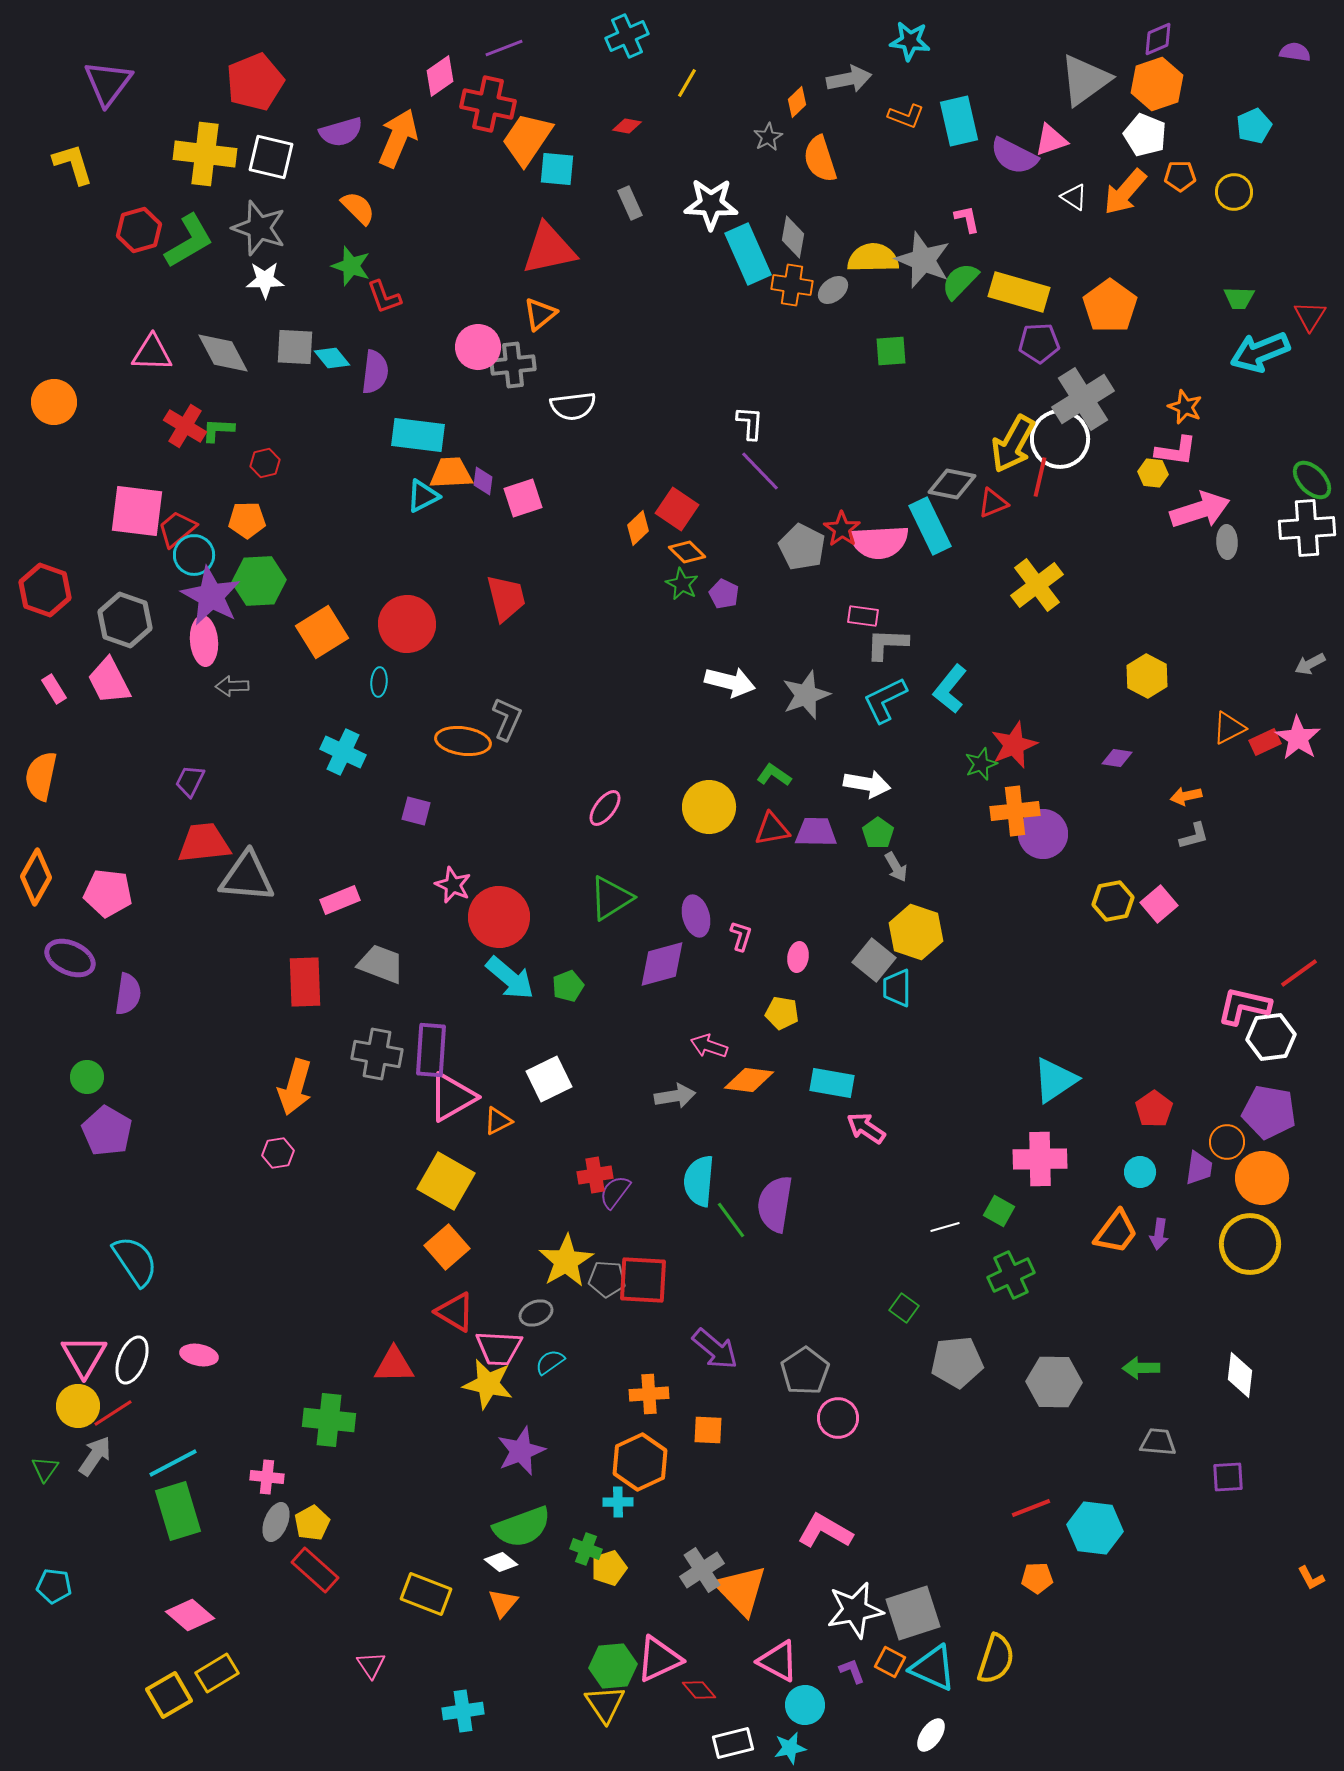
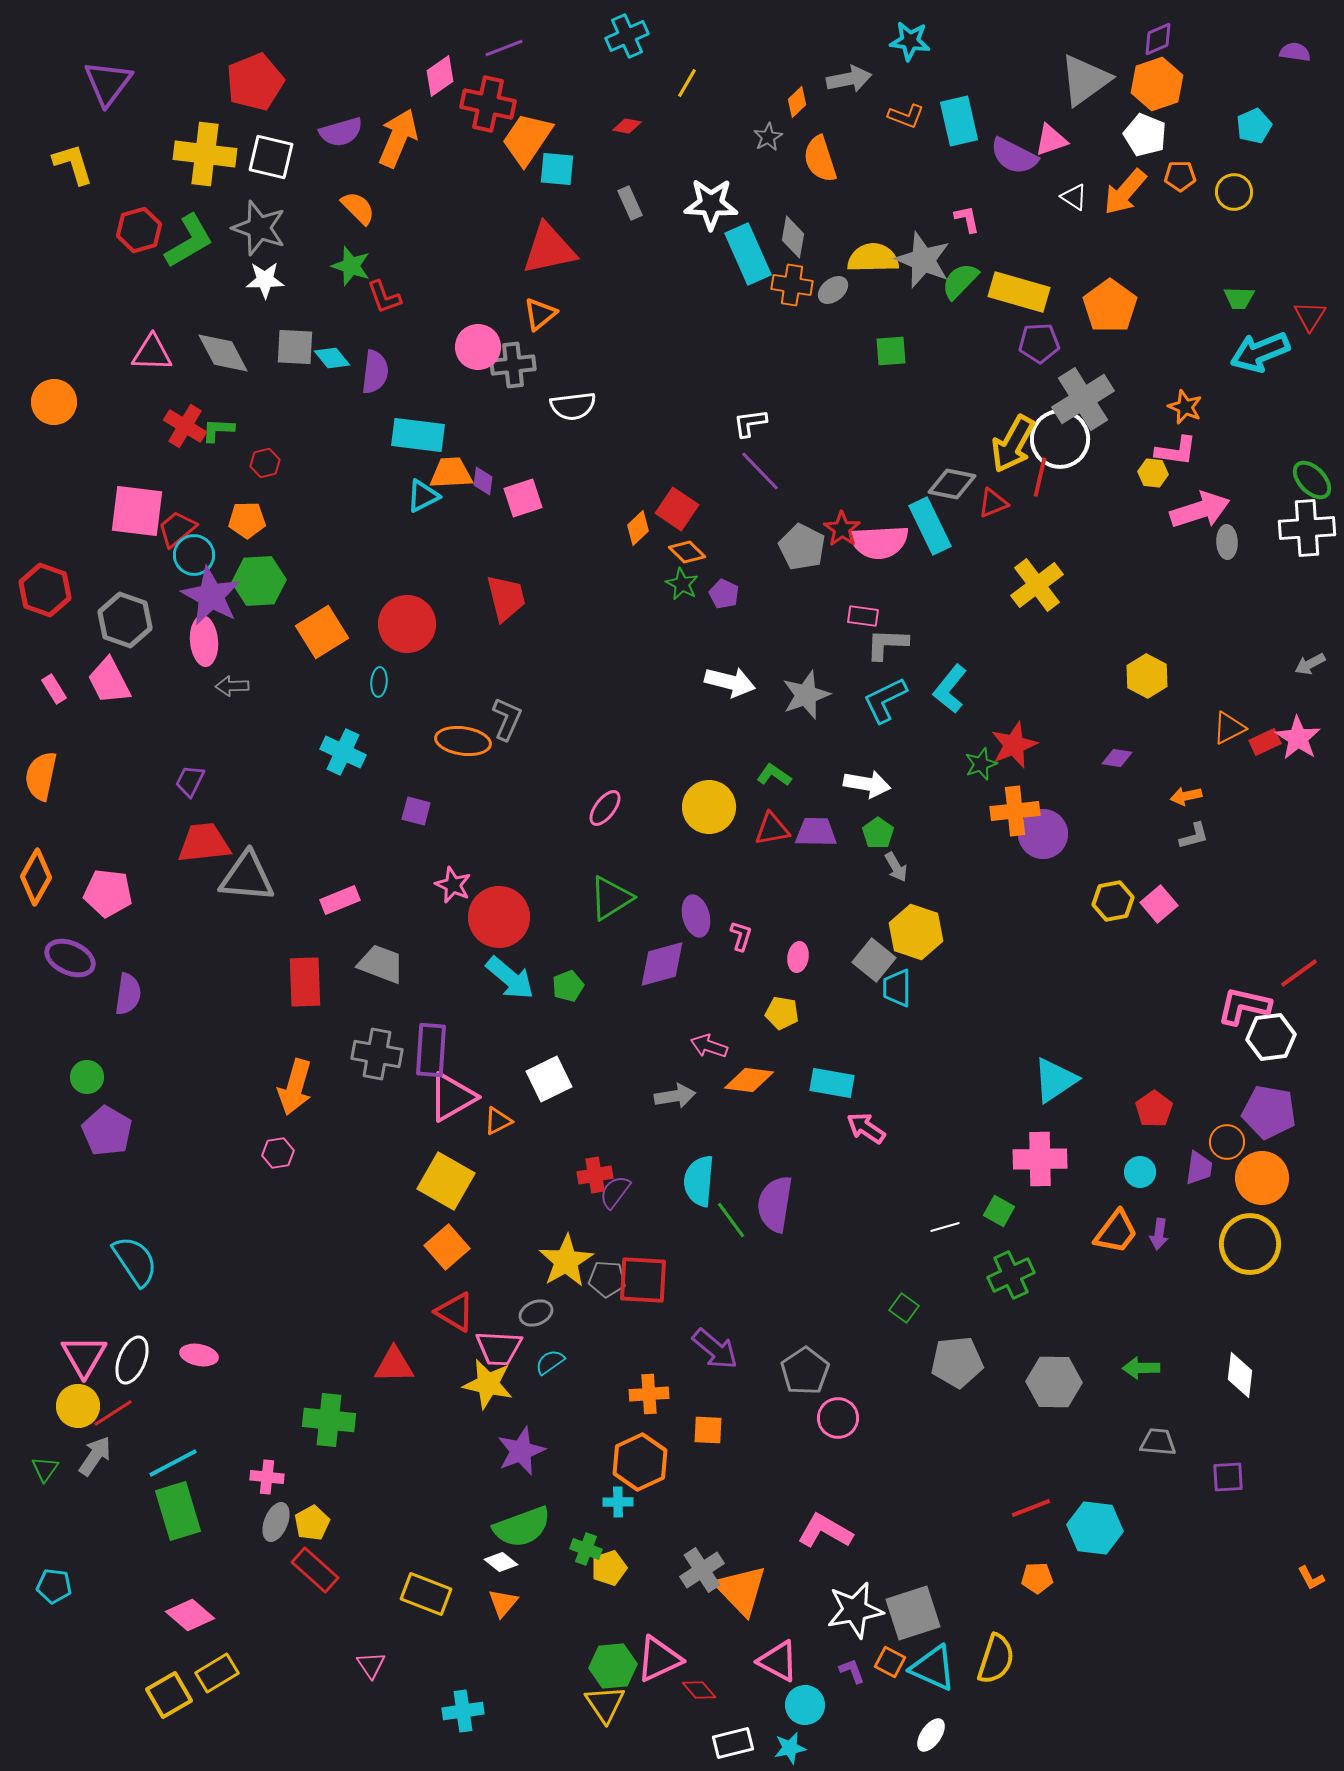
white L-shape at (750, 423): rotated 102 degrees counterclockwise
